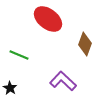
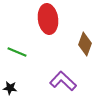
red ellipse: rotated 44 degrees clockwise
green line: moved 2 px left, 3 px up
black star: rotated 24 degrees counterclockwise
